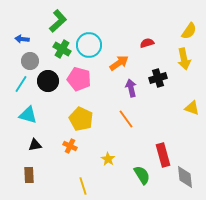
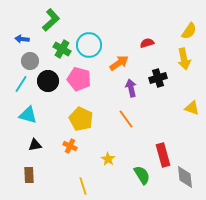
green L-shape: moved 7 px left, 1 px up
